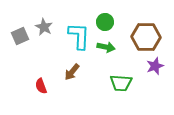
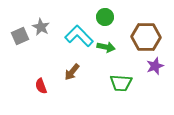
green circle: moved 5 px up
gray star: moved 3 px left
cyan L-shape: rotated 48 degrees counterclockwise
